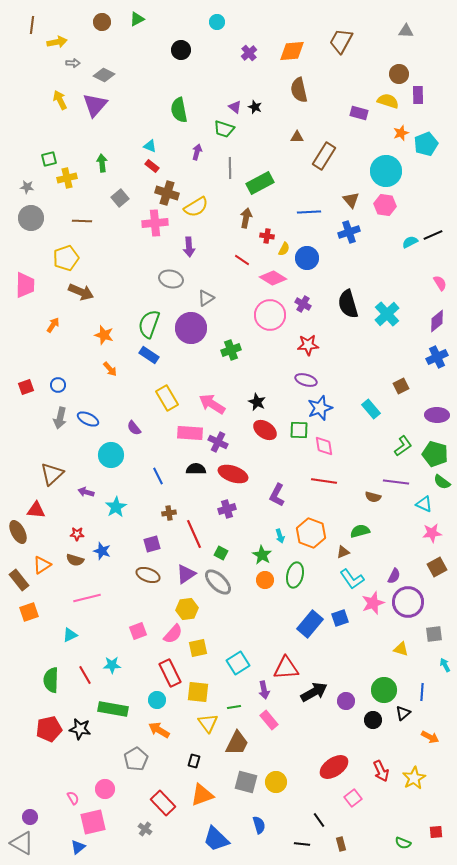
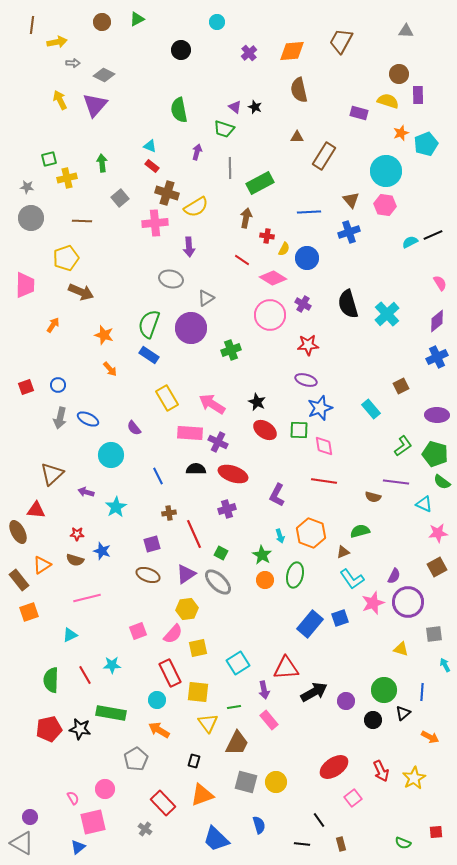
pink star at (432, 533): moved 6 px right
green rectangle at (113, 709): moved 2 px left, 4 px down
